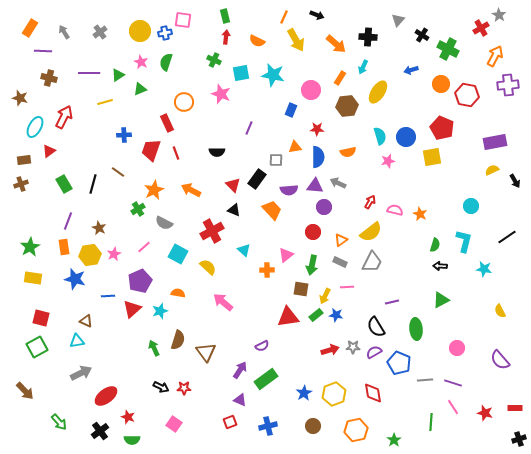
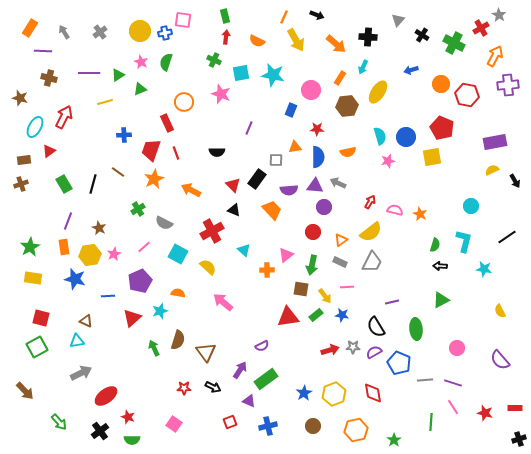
green cross at (448, 49): moved 6 px right, 6 px up
orange star at (154, 190): moved 11 px up
yellow arrow at (325, 296): rotated 63 degrees counterclockwise
red triangle at (132, 309): moved 9 px down
blue star at (336, 315): moved 6 px right
black arrow at (161, 387): moved 52 px right
purple triangle at (240, 400): moved 9 px right, 1 px down
